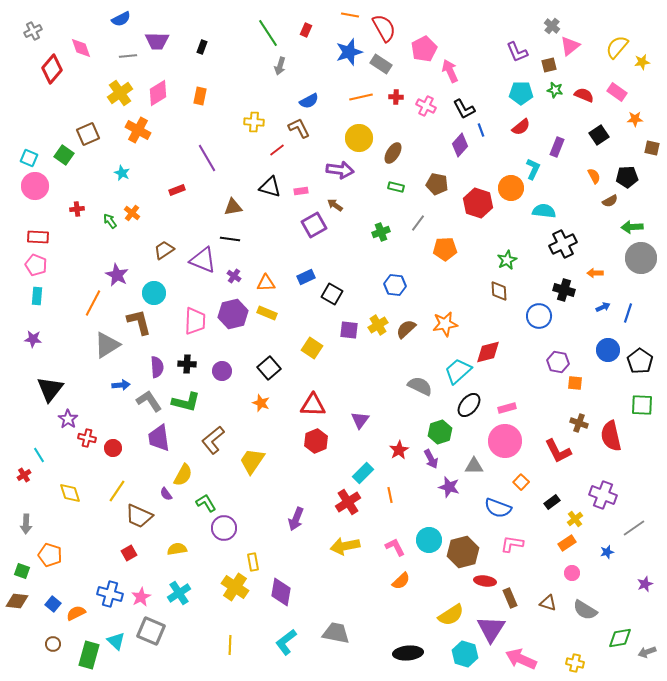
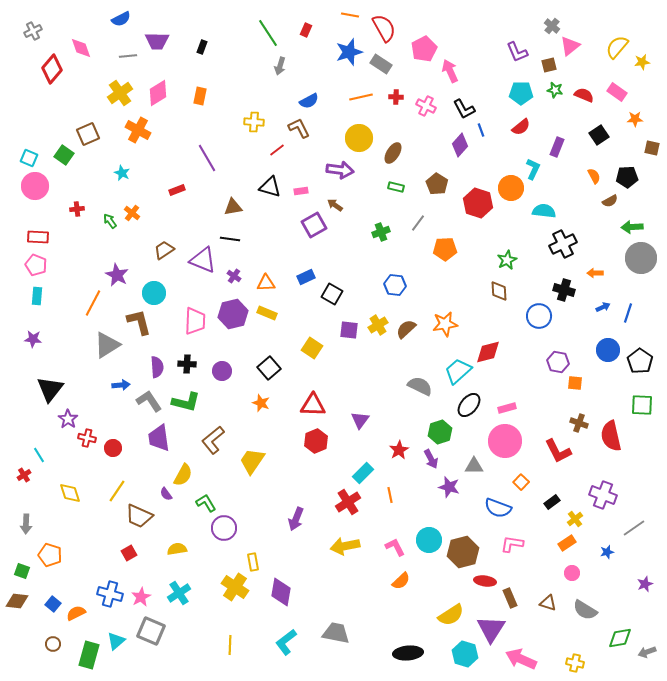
brown pentagon at (437, 184): rotated 20 degrees clockwise
cyan triangle at (116, 641): rotated 36 degrees clockwise
